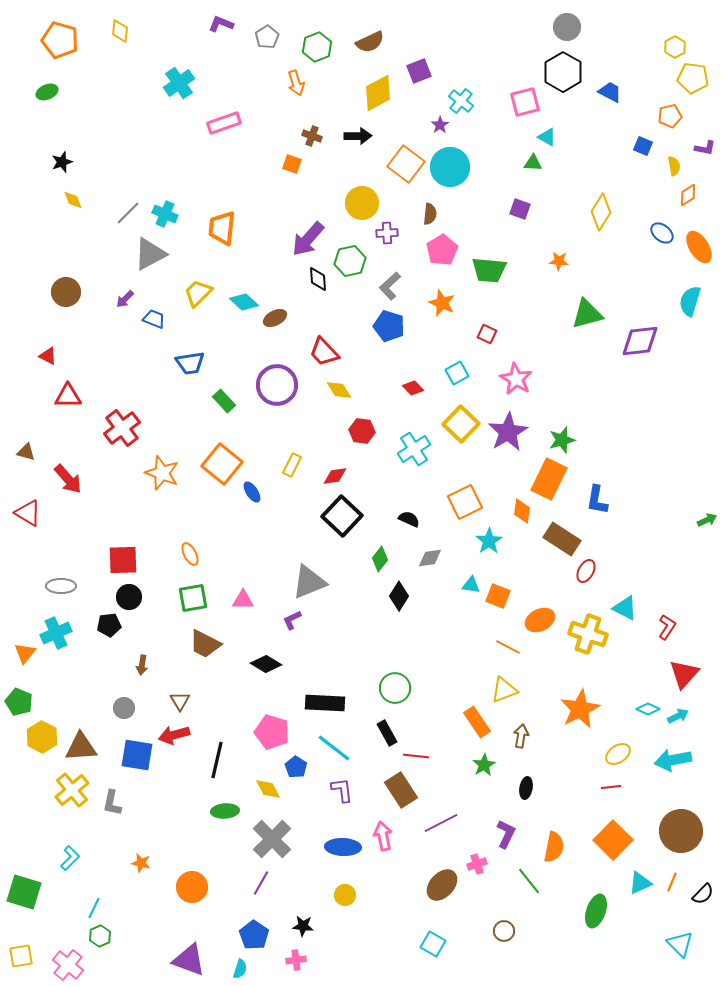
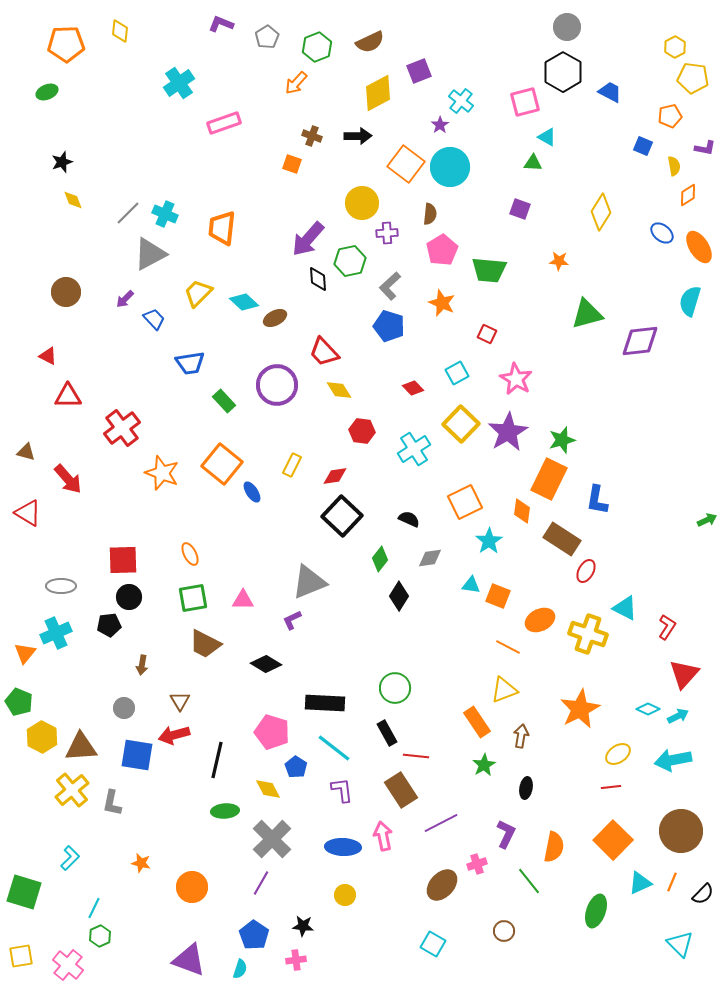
orange pentagon at (60, 40): moved 6 px right, 4 px down; rotated 18 degrees counterclockwise
orange arrow at (296, 83): rotated 60 degrees clockwise
blue trapezoid at (154, 319): rotated 25 degrees clockwise
